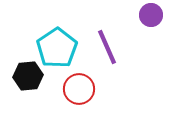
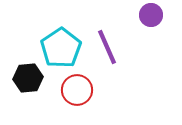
cyan pentagon: moved 4 px right
black hexagon: moved 2 px down
red circle: moved 2 px left, 1 px down
